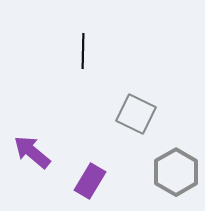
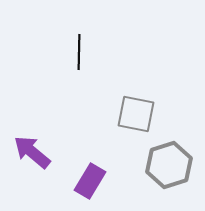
black line: moved 4 px left, 1 px down
gray square: rotated 15 degrees counterclockwise
gray hexagon: moved 7 px left, 7 px up; rotated 12 degrees clockwise
